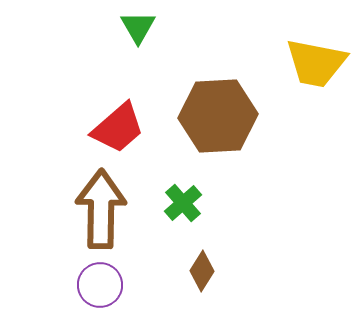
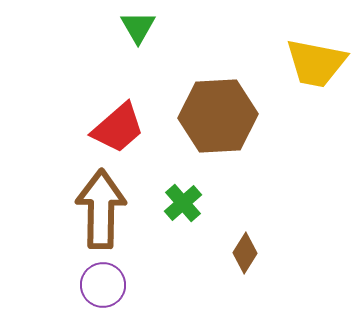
brown diamond: moved 43 px right, 18 px up
purple circle: moved 3 px right
